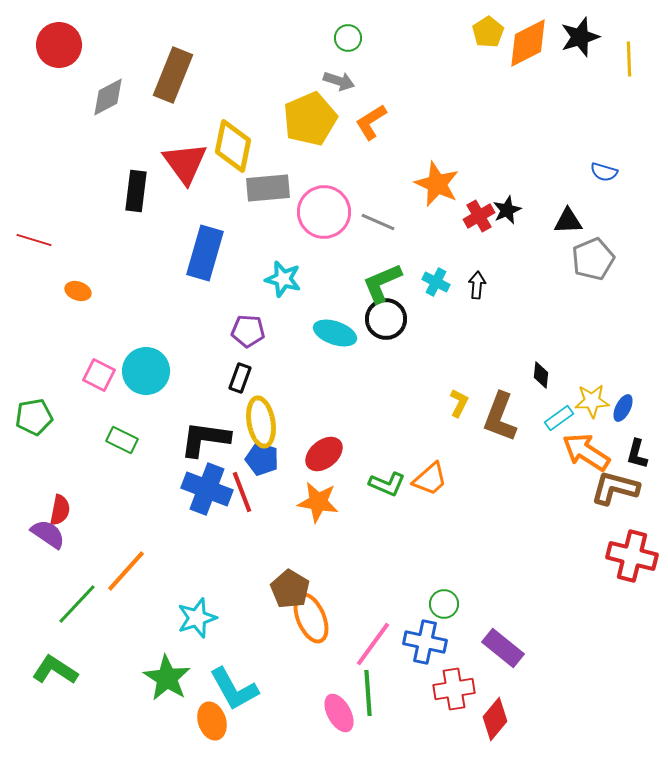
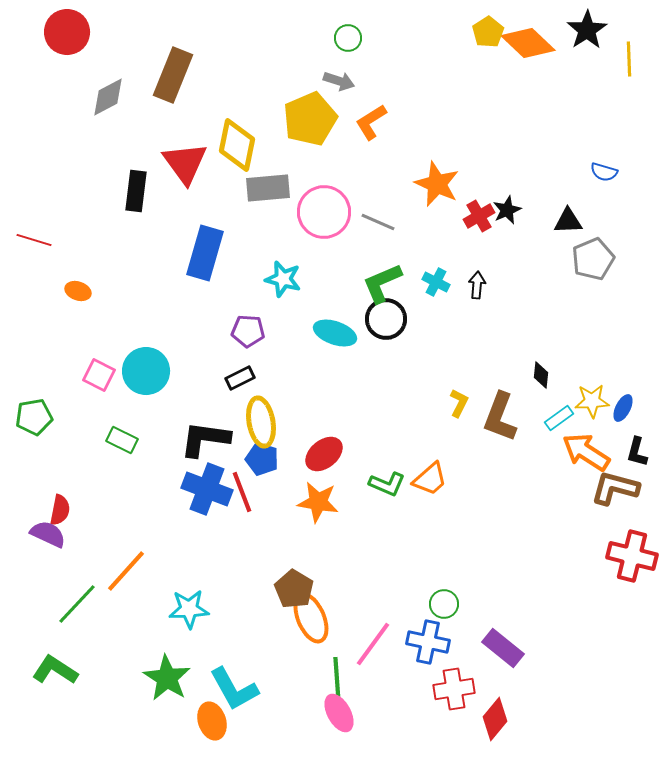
black star at (580, 37): moved 7 px right, 7 px up; rotated 15 degrees counterclockwise
orange diamond at (528, 43): rotated 70 degrees clockwise
red circle at (59, 45): moved 8 px right, 13 px up
yellow diamond at (233, 146): moved 4 px right, 1 px up
black rectangle at (240, 378): rotated 44 degrees clockwise
black L-shape at (637, 454): moved 2 px up
purple semicircle at (48, 534): rotated 9 degrees counterclockwise
brown pentagon at (290, 589): moved 4 px right
cyan star at (197, 618): moved 8 px left, 9 px up; rotated 15 degrees clockwise
blue cross at (425, 642): moved 3 px right
green line at (368, 693): moved 31 px left, 13 px up
